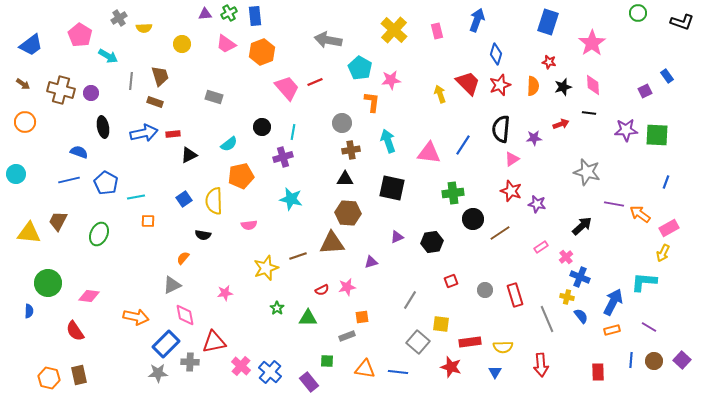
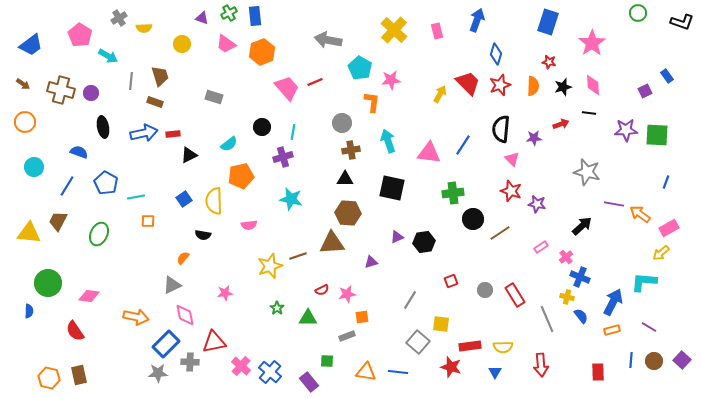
purple triangle at (205, 14): moved 3 px left, 4 px down; rotated 24 degrees clockwise
yellow arrow at (440, 94): rotated 48 degrees clockwise
pink triangle at (512, 159): rotated 42 degrees counterclockwise
cyan circle at (16, 174): moved 18 px right, 7 px up
blue line at (69, 180): moved 2 px left, 6 px down; rotated 45 degrees counterclockwise
black hexagon at (432, 242): moved 8 px left
yellow arrow at (663, 253): moved 2 px left; rotated 24 degrees clockwise
yellow star at (266, 268): moved 4 px right, 2 px up
pink star at (347, 287): moved 7 px down
red rectangle at (515, 295): rotated 15 degrees counterclockwise
red rectangle at (470, 342): moved 4 px down
orange triangle at (365, 369): moved 1 px right, 3 px down
